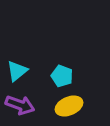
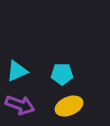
cyan triangle: rotated 15 degrees clockwise
cyan pentagon: moved 2 px up; rotated 20 degrees counterclockwise
